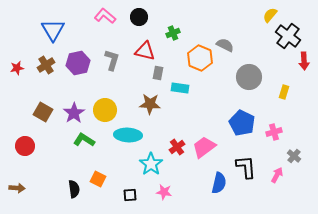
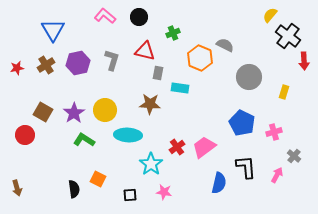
red circle: moved 11 px up
brown arrow: rotated 70 degrees clockwise
